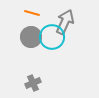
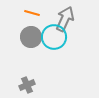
gray arrow: moved 3 px up
cyan circle: moved 2 px right
gray cross: moved 6 px left, 2 px down
